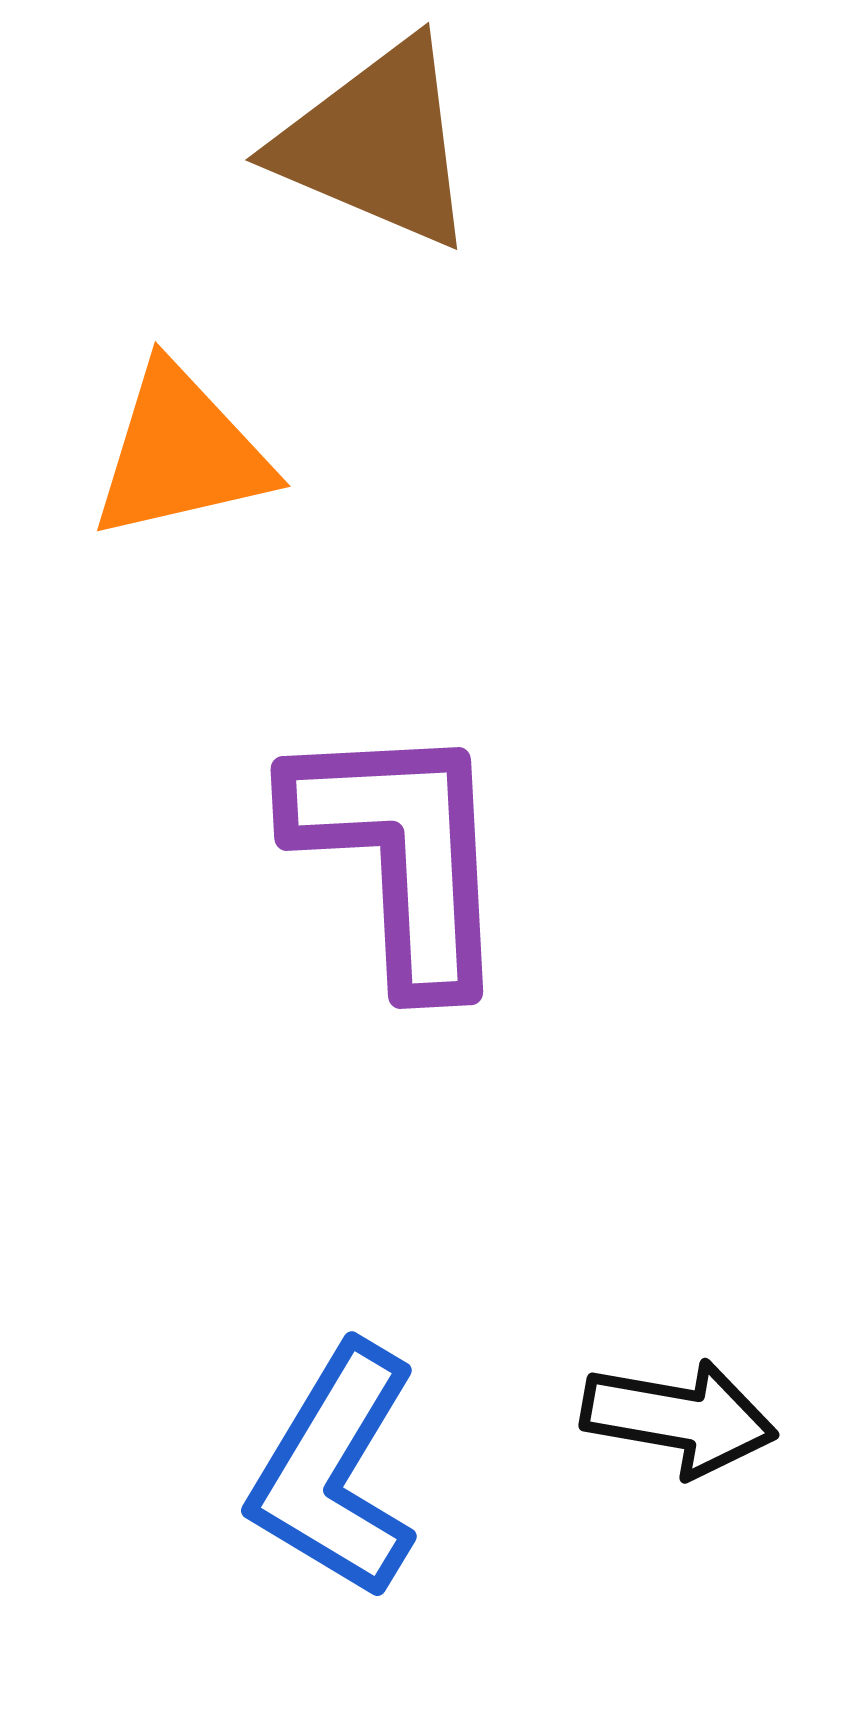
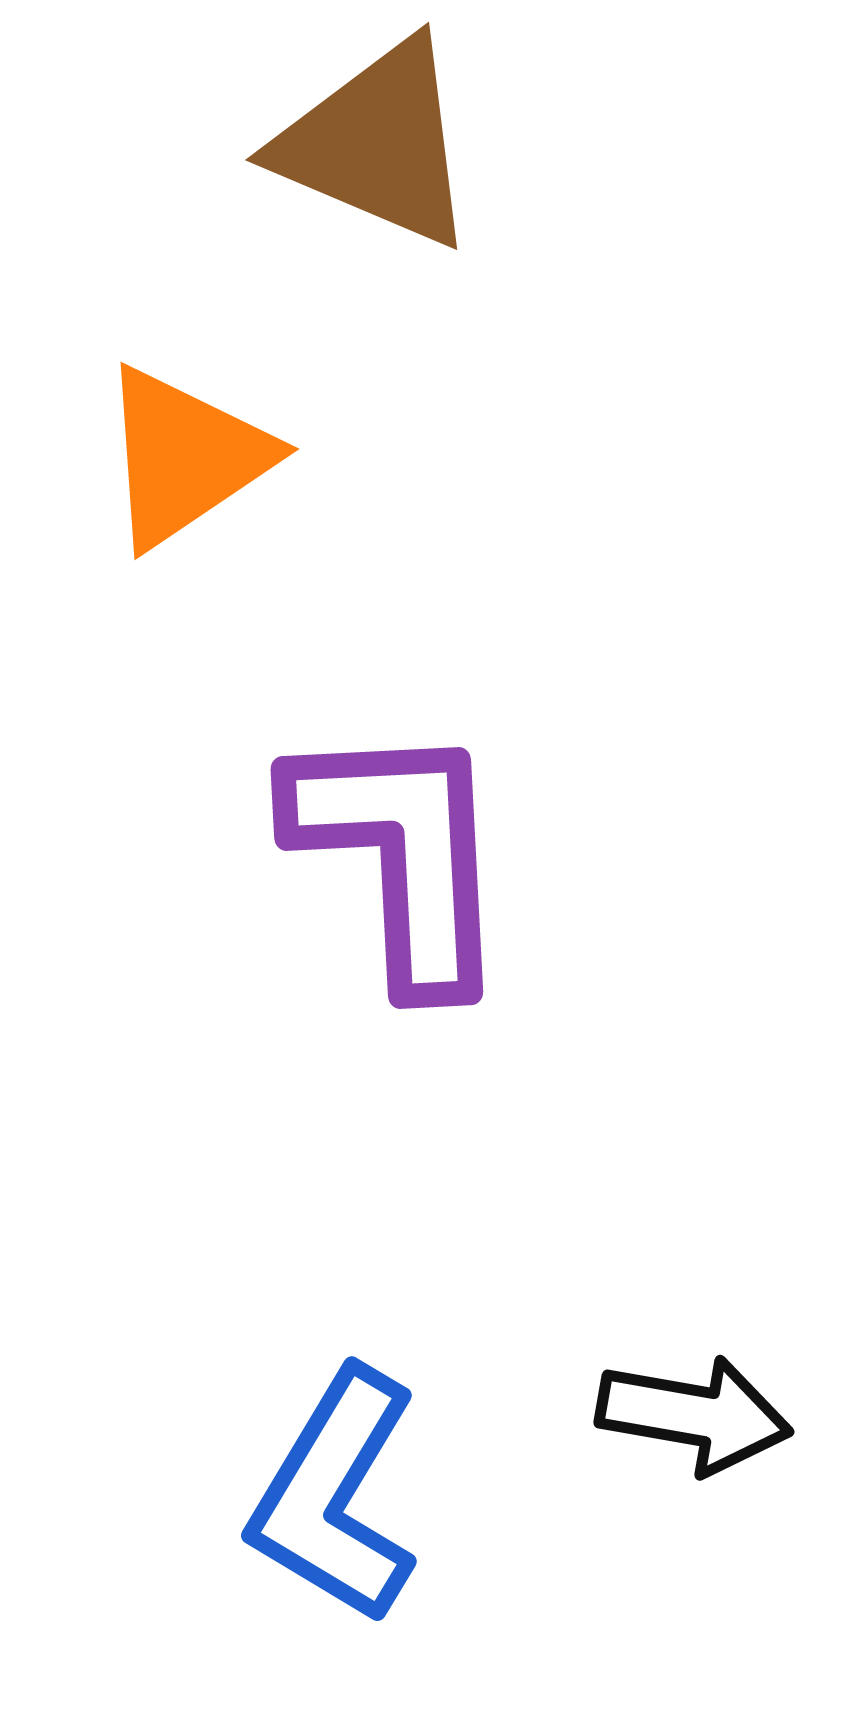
orange triangle: moved 4 px right, 4 px down; rotated 21 degrees counterclockwise
black arrow: moved 15 px right, 3 px up
blue L-shape: moved 25 px down
